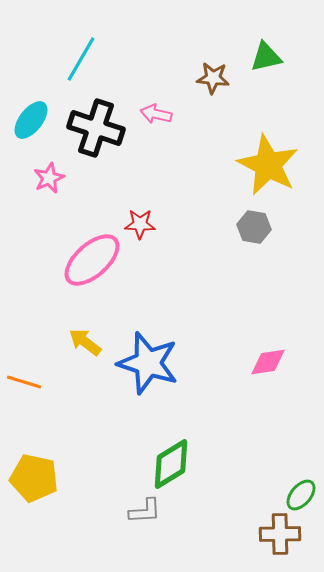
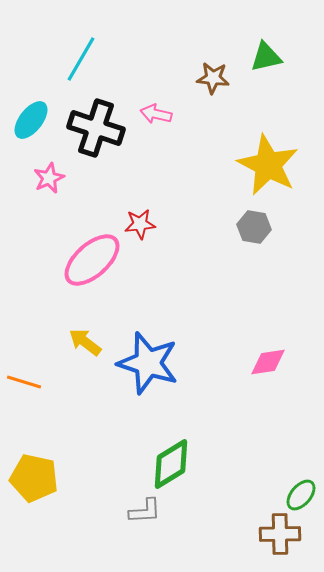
red star: rotated 8 degrees counterclockwise
